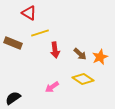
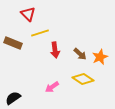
red triangle: moved 1 px left, 1 px down; rotated 14 degrees clockwise
